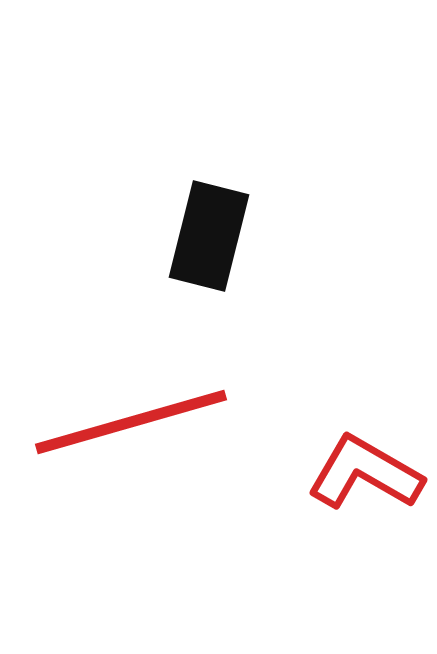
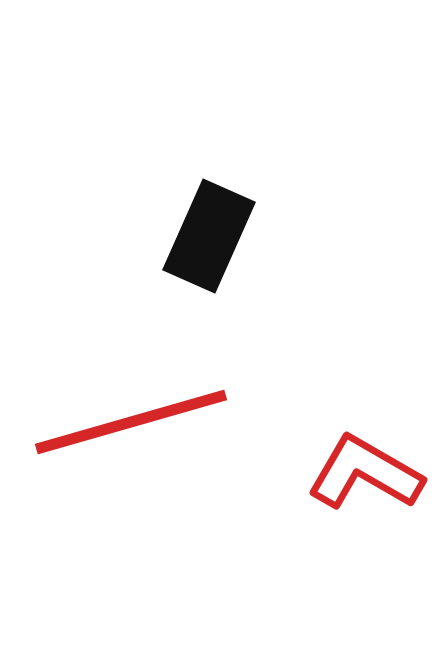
black rectangle: rotated 10 degrees clockwise
